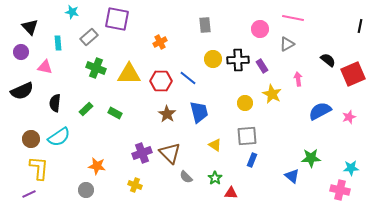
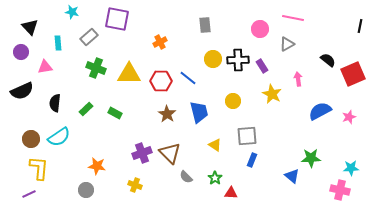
pink triangle at (45, 67): rotated 21 degrees counterclockwise
yellow circle at (245, 103): moved 12 px left, 2 px up
